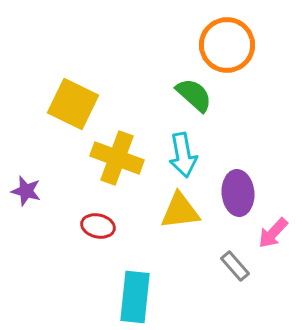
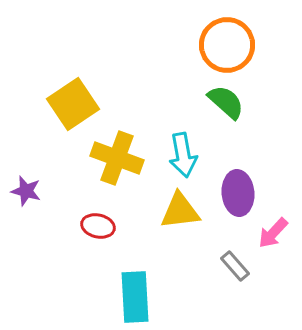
green semicircle: moved 32 px right, 7 px down
yellow square: rotated 30 degrees clockwise
cyan rectangle: rotated 9 degrees counterclockwise
